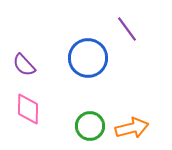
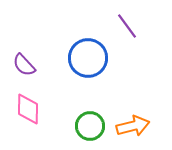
purple line: moved 3 px up
orange arrow: moved 1 px right, 2 px up
